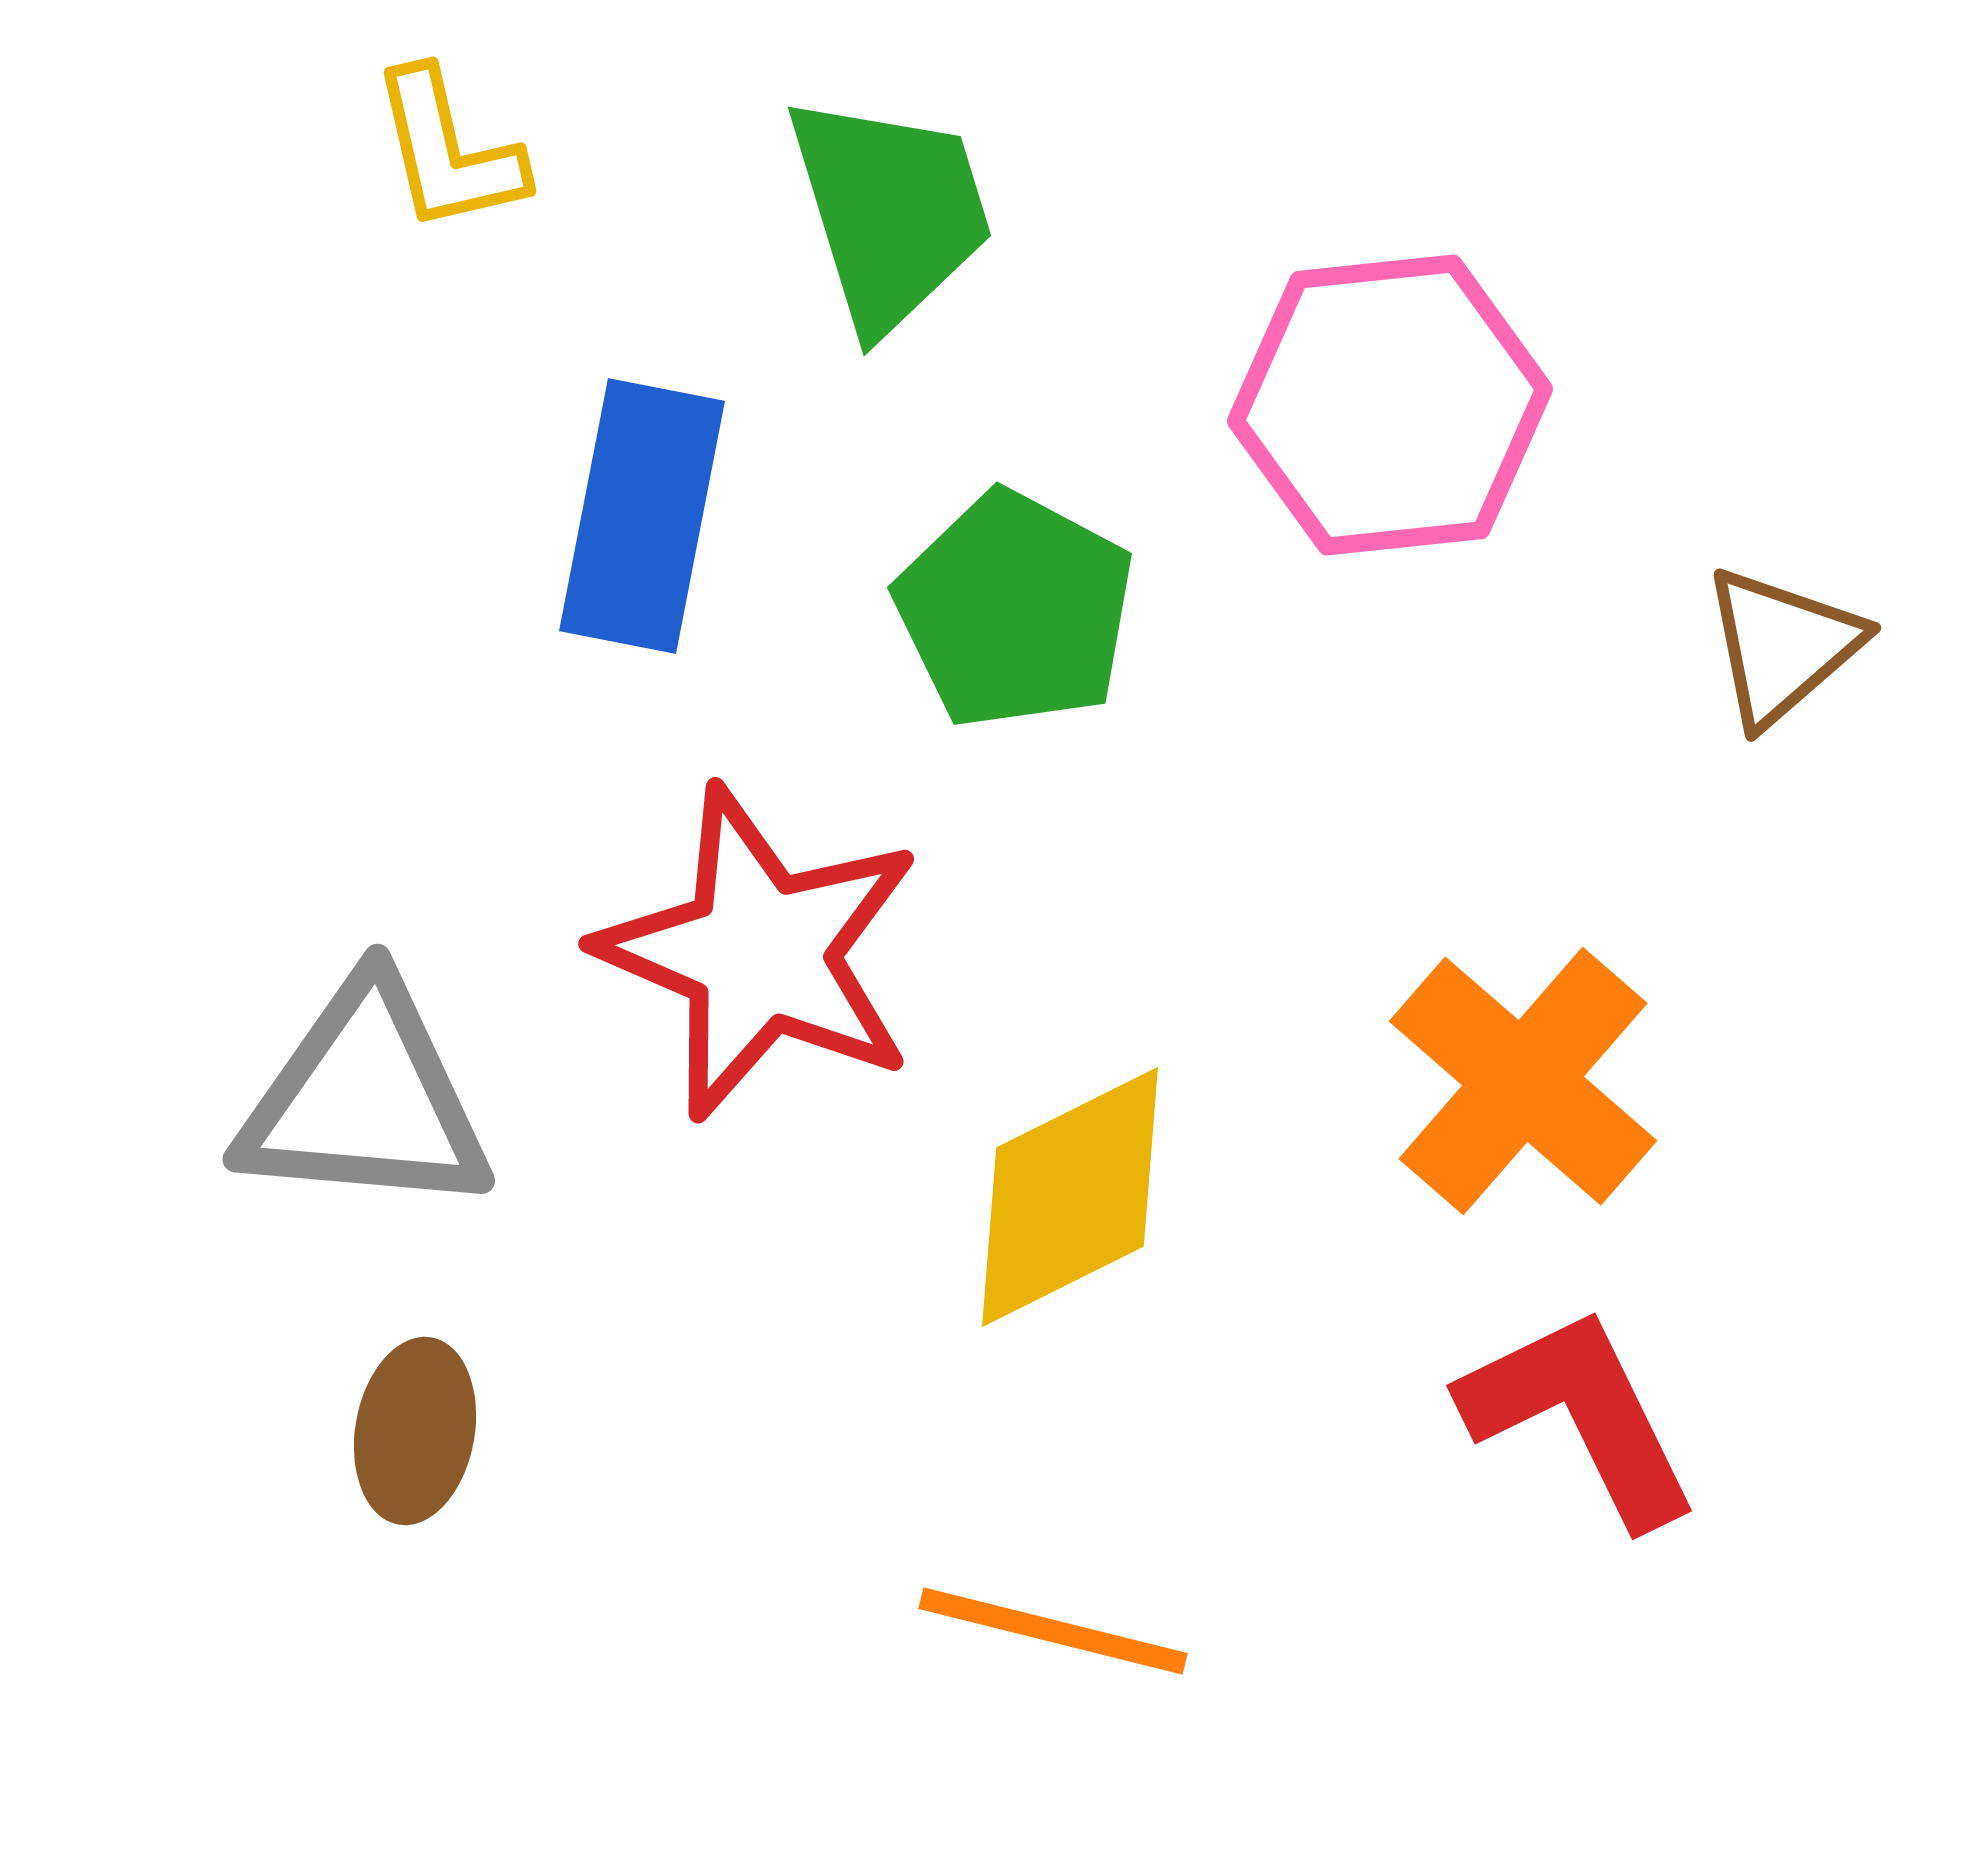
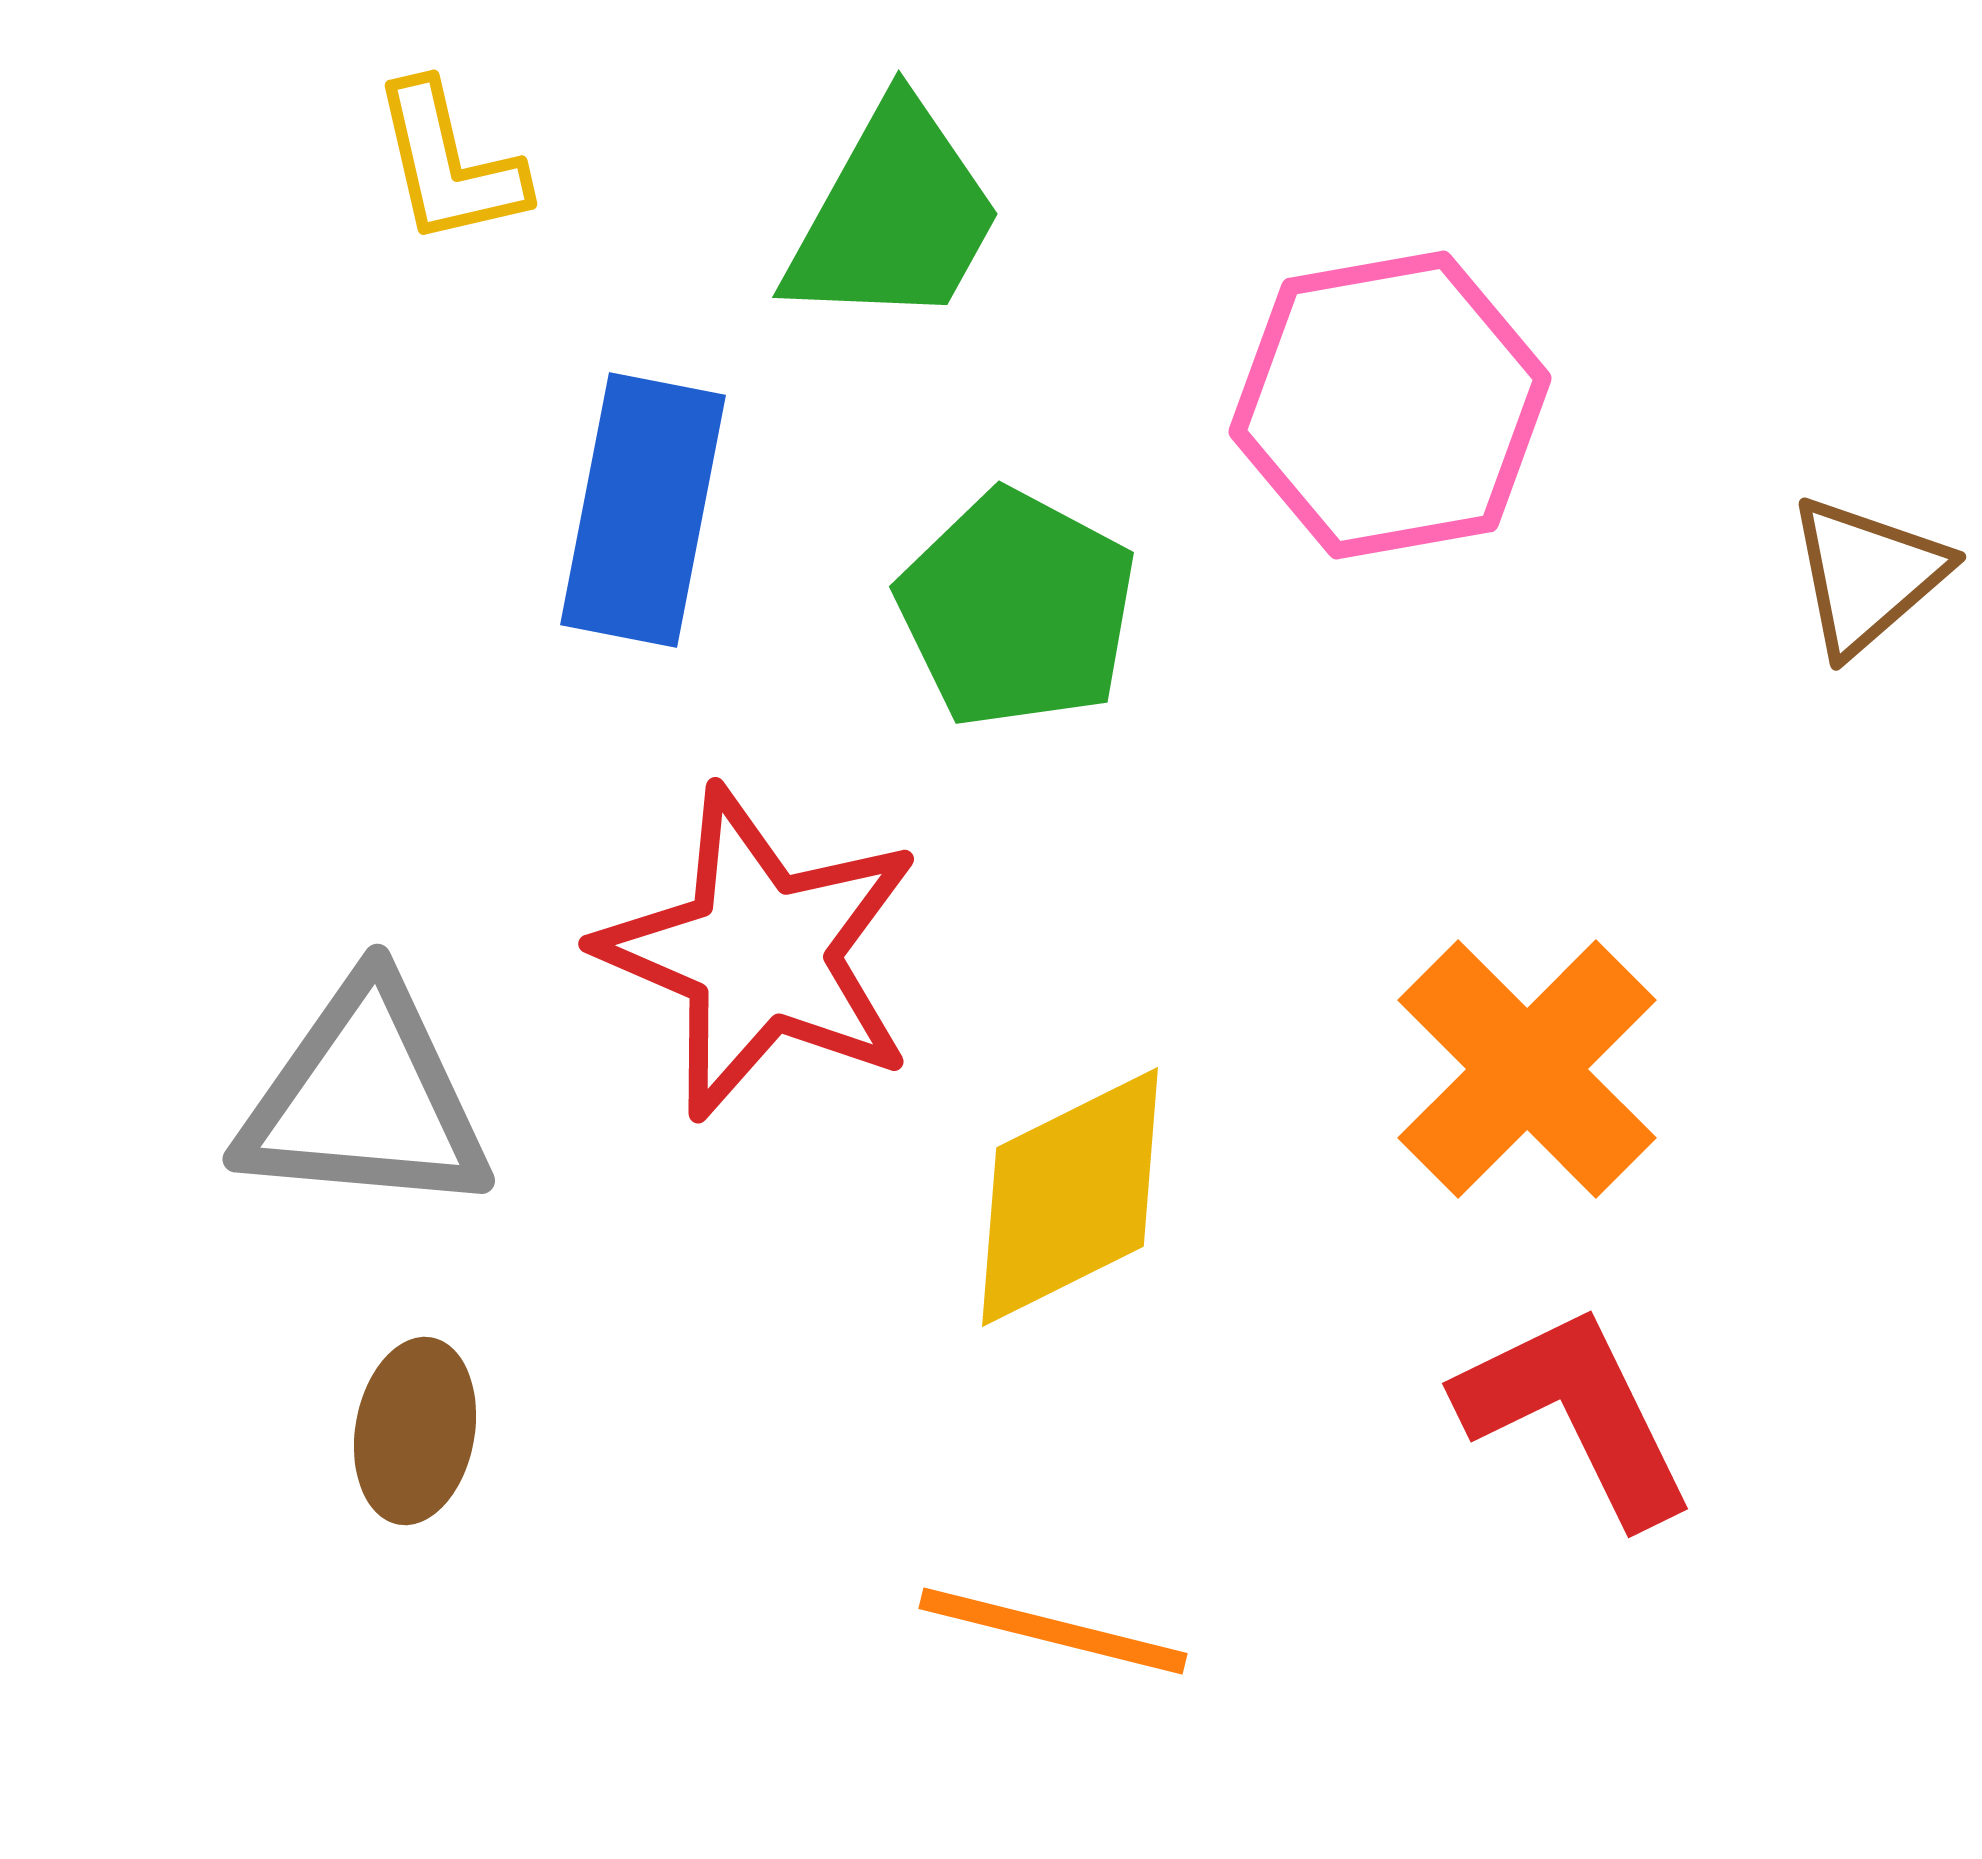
yellow L-shape: moved 1 px right, 13 px down
green trapezoid: moved 4 px right, 4 px down; rotated 46 degrees clockwise
pink hexagon: rotated 4 degrees counterclockwise
blue rectangle: moved 1 px right, 6 px up
green pentagon: moved 2 px right, 1 px up
brown triangle: moved 85 px right, 71 px up
orange cross: moved 4 px right, 12 px up; rotated 4 degrees clockwise
red L-shape: moved 4 px left, 2 px up
